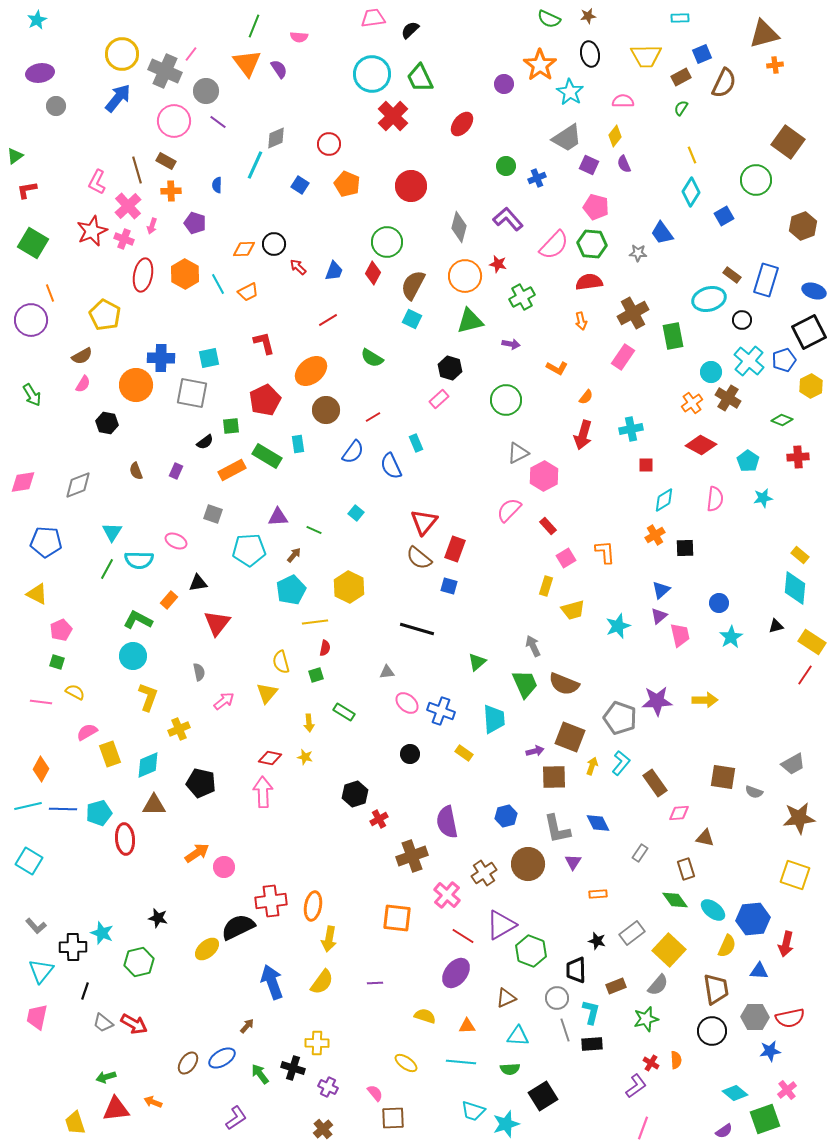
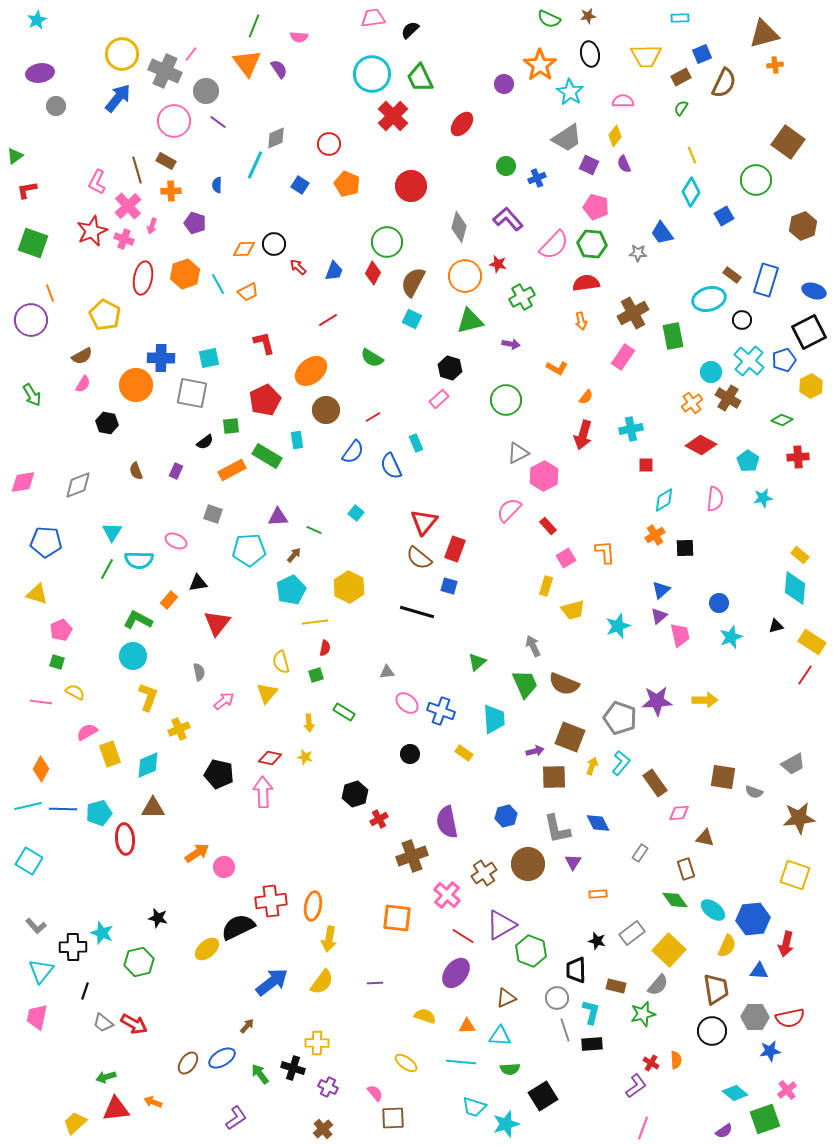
green square at (33, 243): rotated 12 degrees counterclockwise
orange hexagon at (185, 274): rotated 12 degrees clockwise
red ellipse at (143, 275): moved 3 px down
red semicircle at (589, 282): moved 3 px left, 1 px down
brown semicircle at (413, 285): moved 3 px up
cyan rectangle at (298, 444): moved 1 px left, 4 px up
yellow triangle at (37, 594): rotated 10 degrees counterclockwise
black line at (417, 629): moved 17 px up
cyan star at (731, 637): rotated 10 degrees clockwise
black pentagon at (201, 783): moved 18 px right, 9 px up
brown triangle at (154, 805): moved 1 px left, 3 px down
blue arrow at (272, 982): rotated 72 degrees clockwise
brown rectangle at (616, 986): rotated 36 degrees clockwise
green star at (646, 1019): moved 3 px left, 5 px up
cyan triangle at (518, 1036): moved 18 px left
cyan trapezoid at (473, 1111): moved 1 px right, 4 px up
yellow trapezoid at (75, 1123): rotated 65 degrees clockwise
